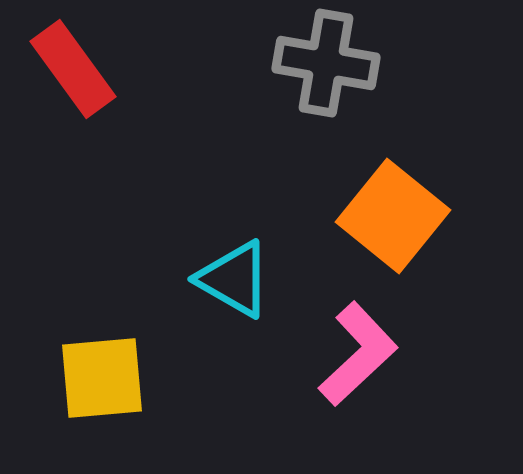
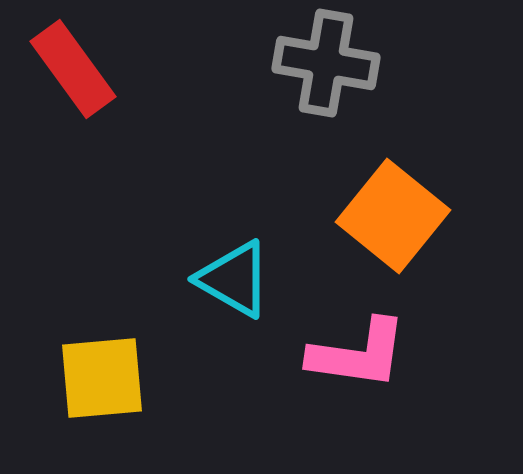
pink L-shape: rotated 51 degrees clockwise
